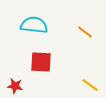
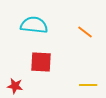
yellow line: moved 2 px left; rotated 36 degrees counterclockwise
